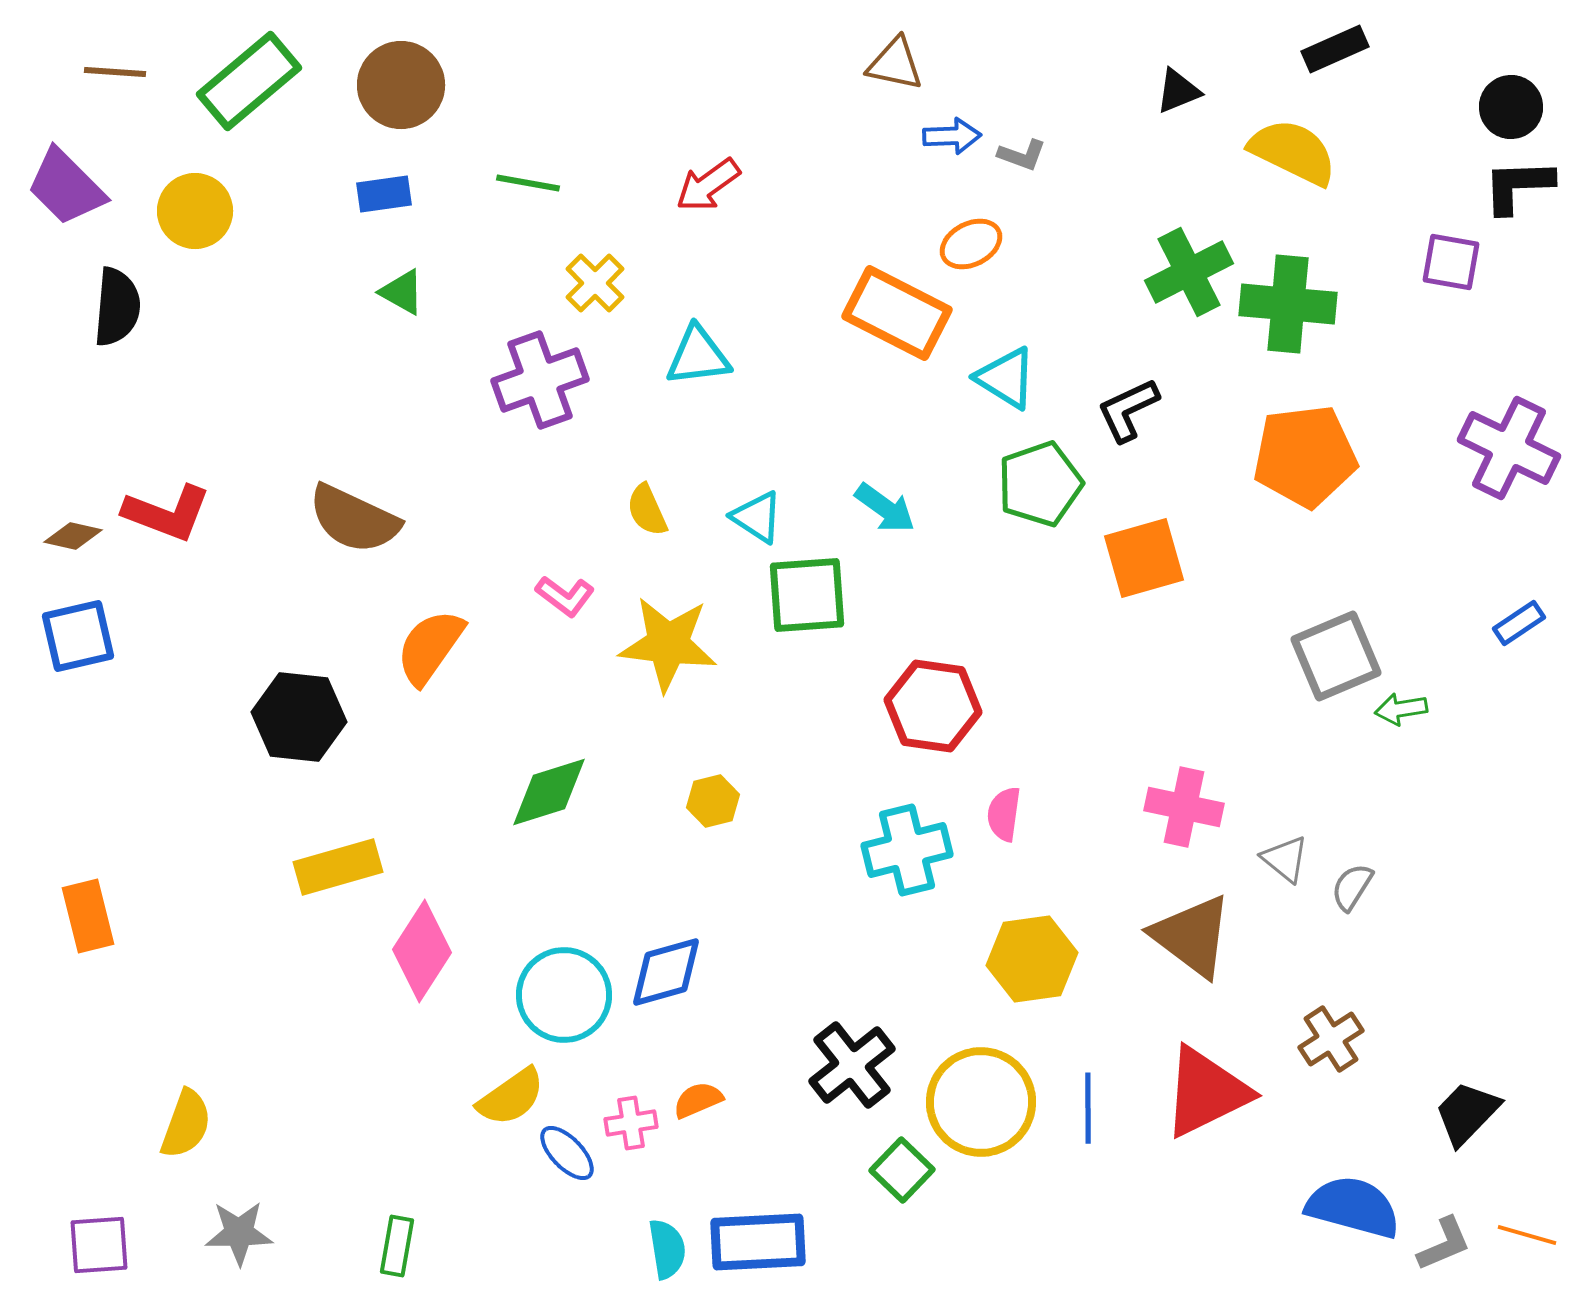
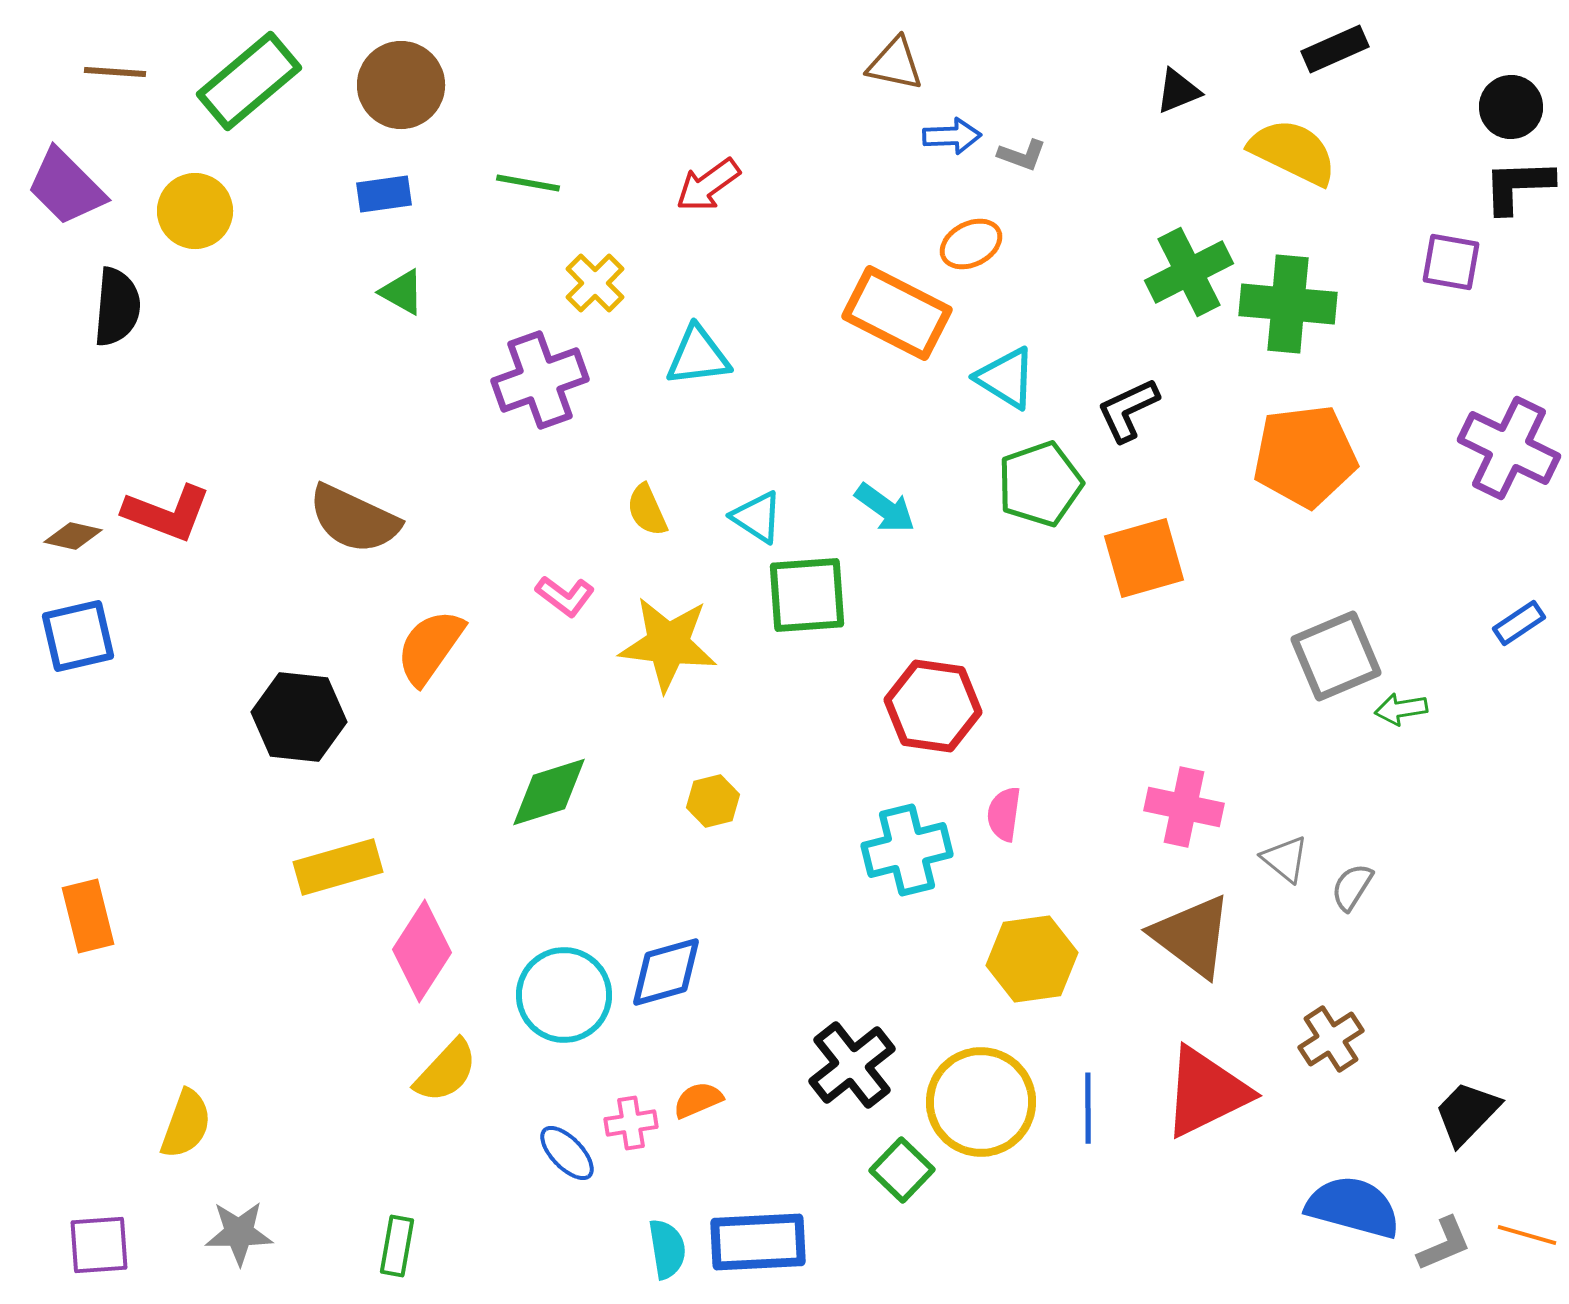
yellow semicircle at (511, 1097): moved 65 px left, 26 px up; rotated 12 degrees counterclockwise
